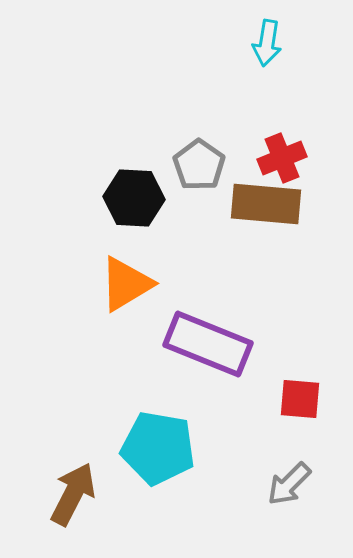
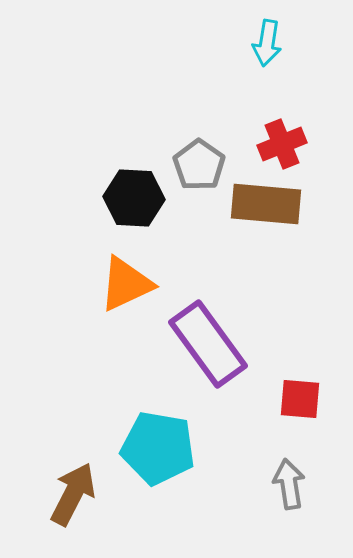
red cross: moved 14 px up
orange triangle: rotated 6 degrees clockwise
purple rectangle: rotated 32 degrees clockwise
gray arrow: rotated 126 degrees clockwise
